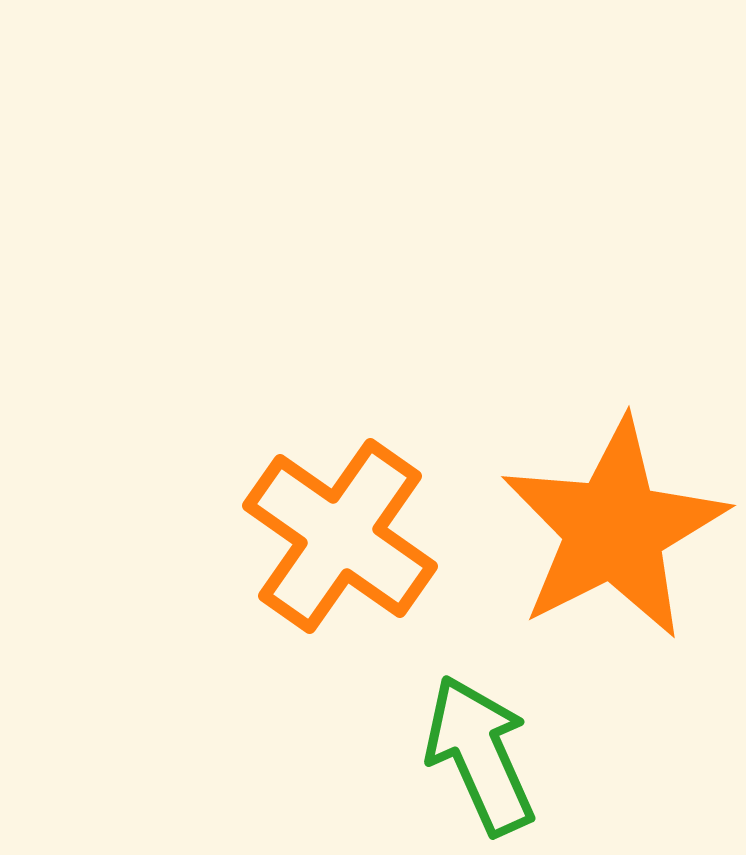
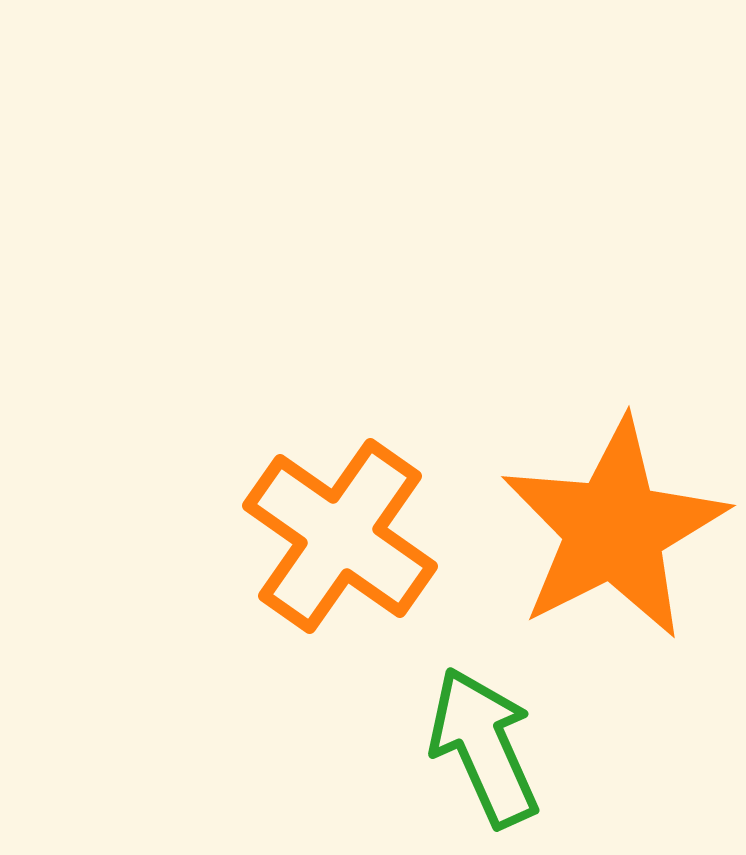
green arrow: moved 4 px right, 8 px up
